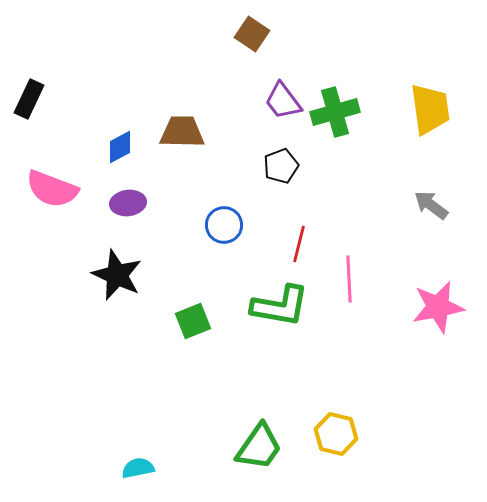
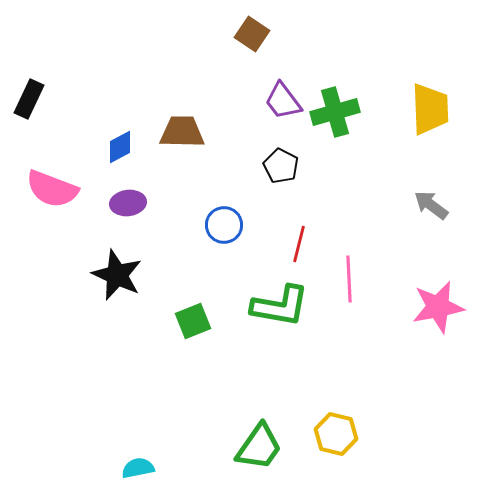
yellow trapezoid: rotated 6 degrees clockwise
black pentagon: rotated 24 degrees counterclockwise
